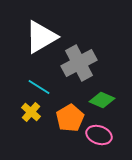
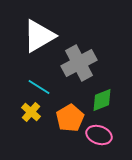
white triangle: moved 2 px left, 1 px up
green diamond: rotated 45 degrees counterclockwise
